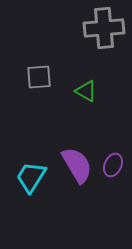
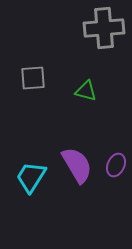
gray square: moved 6 px left, 1 px down
green triangle: rotated 15 degrees counterclockwise
purple ellipse: moved 3 px right
